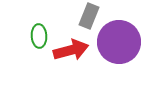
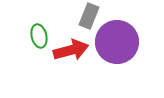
green ellipse: rotated 10 degrees counterclockwise
purple circle: moved 2 px left
